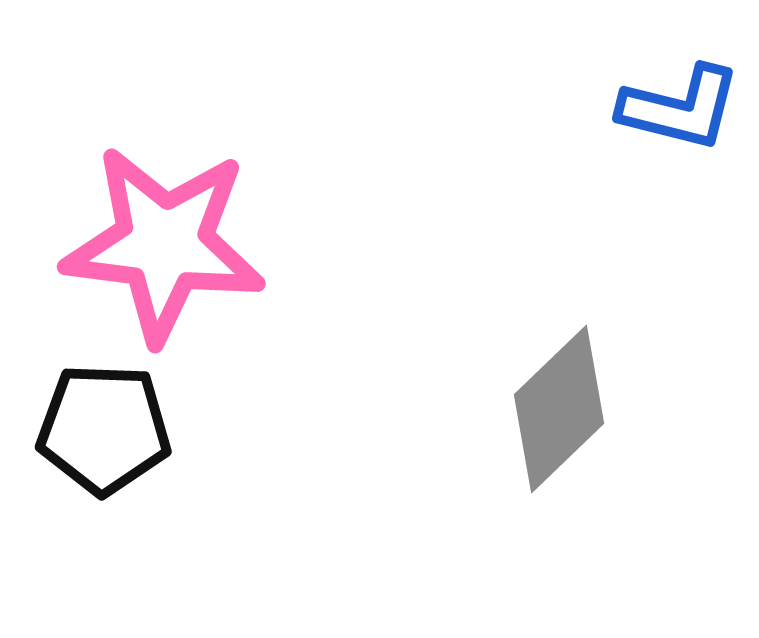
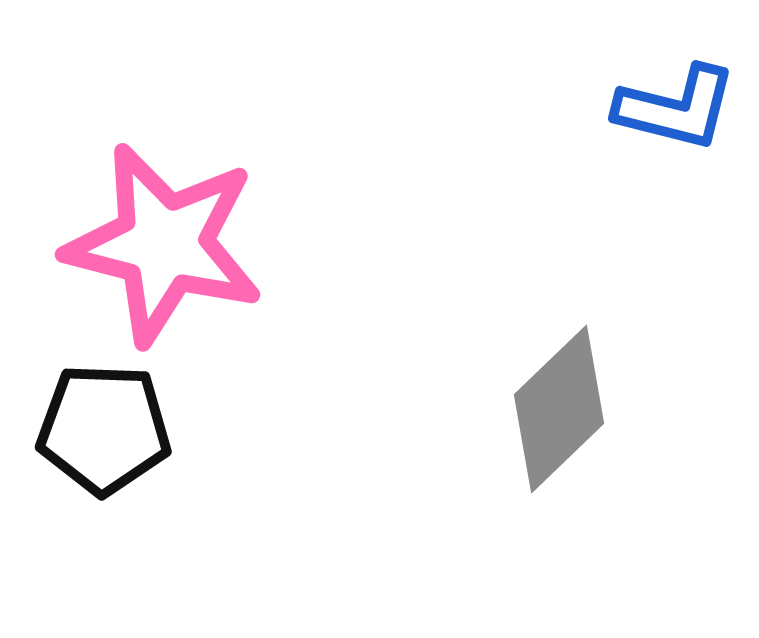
blue L-shape: moved 4 px left
pink star: rotated 7 degrees clockwise
